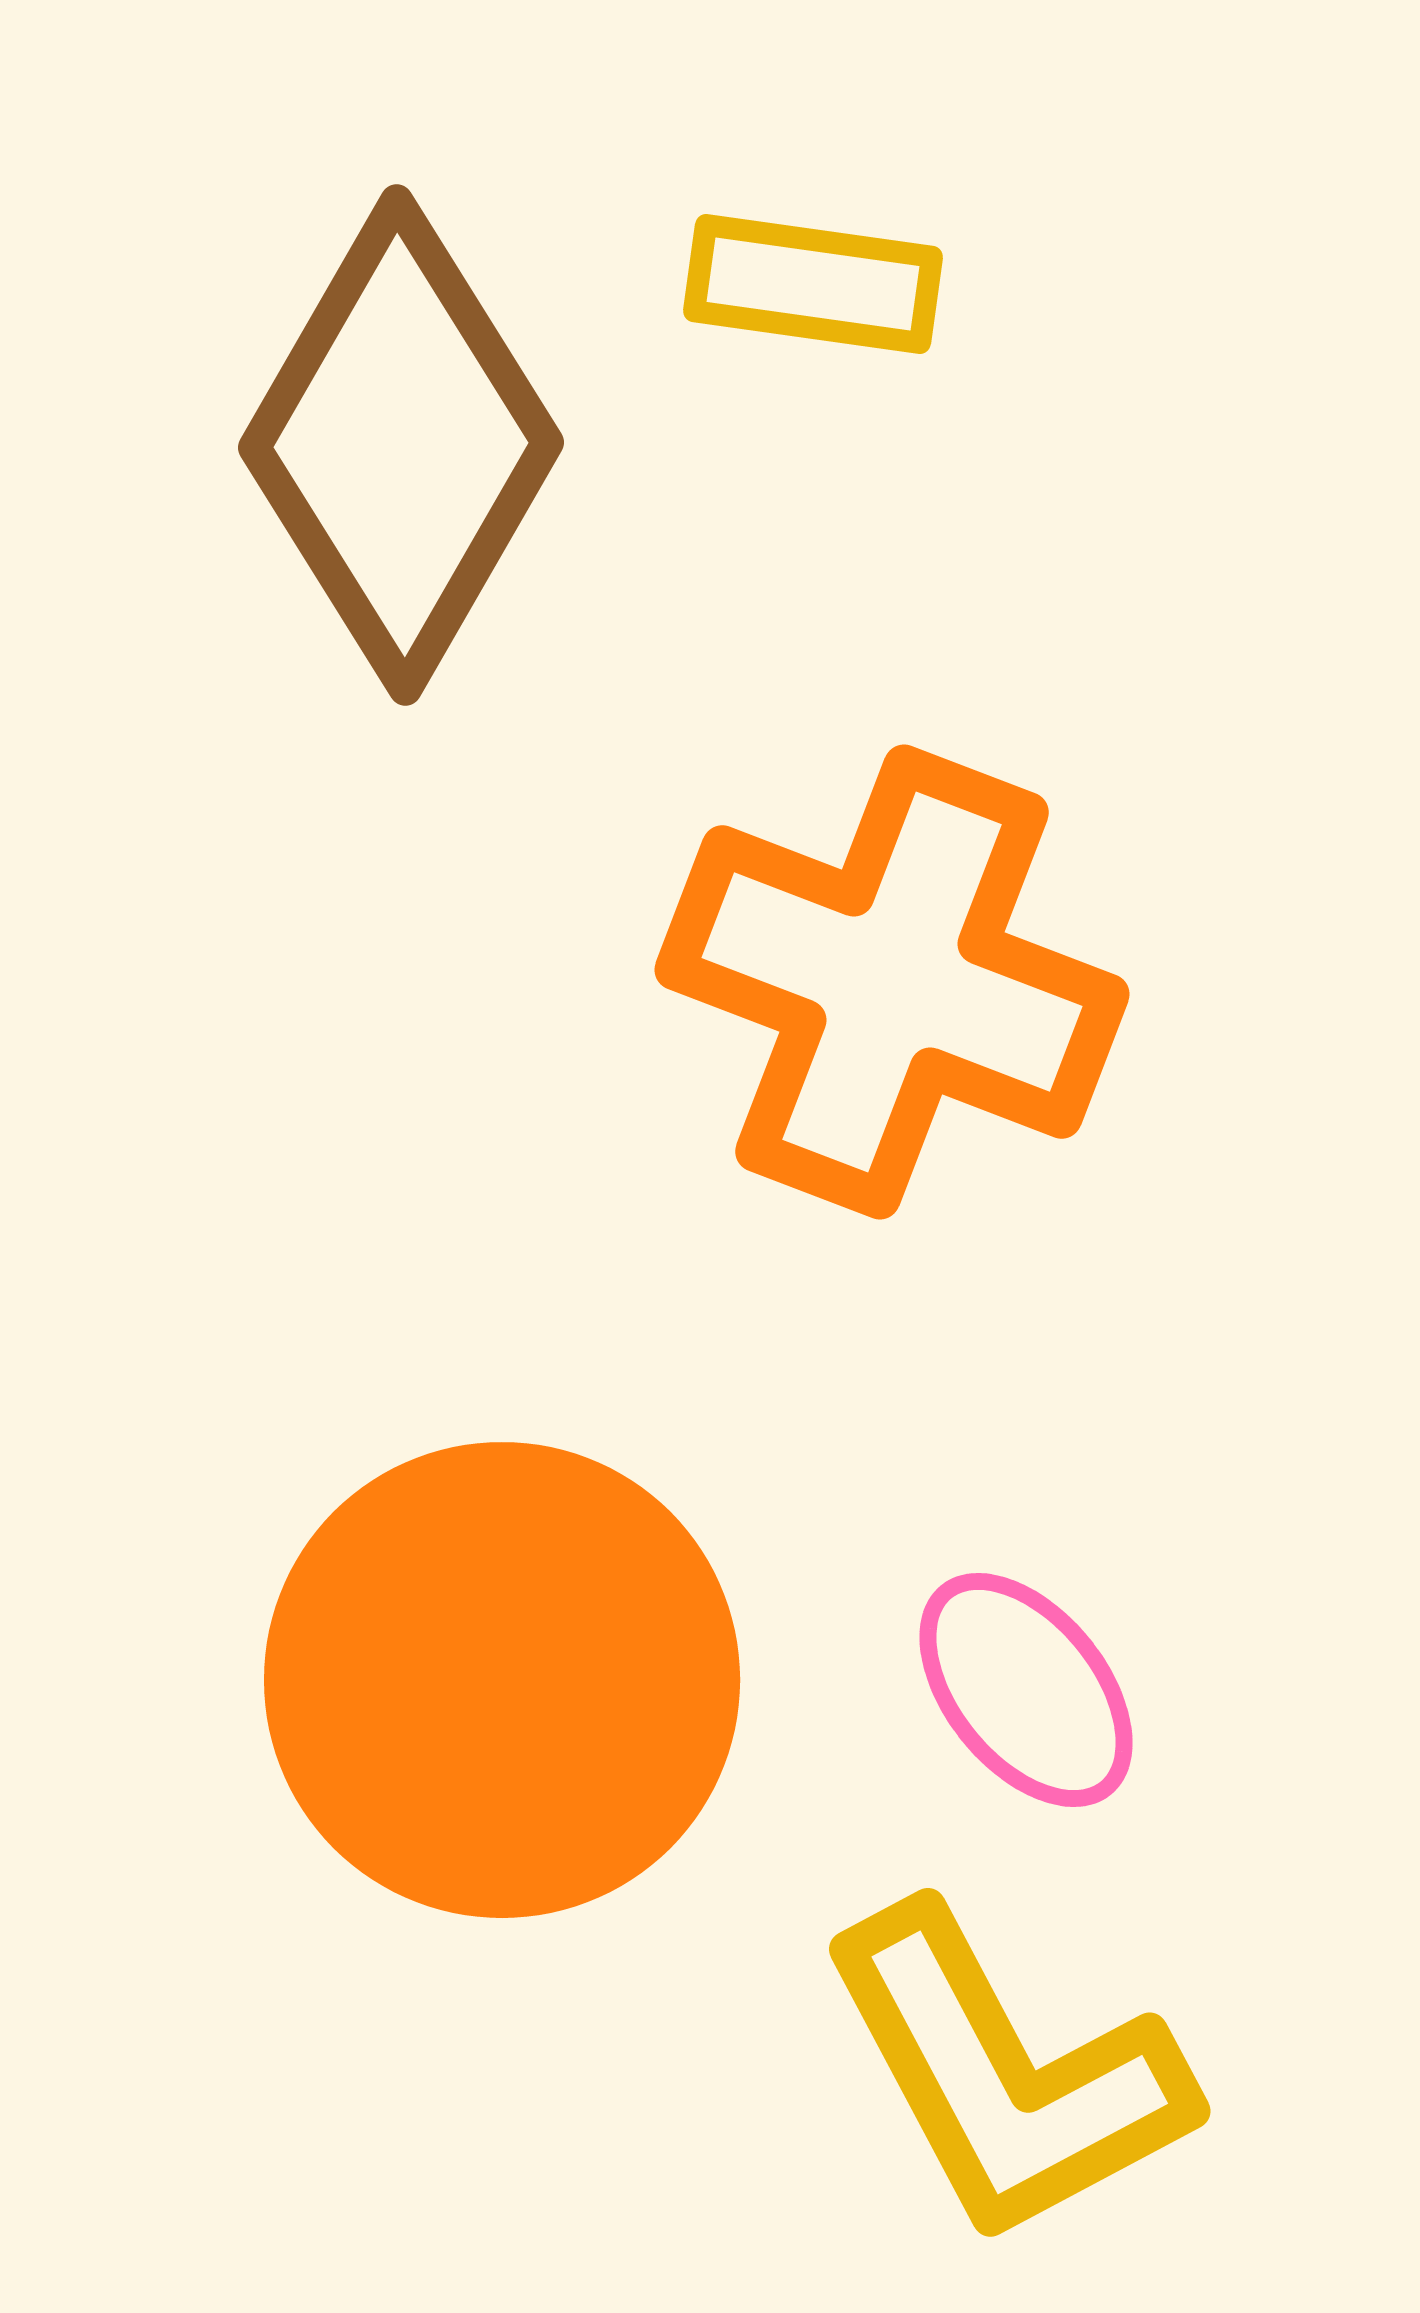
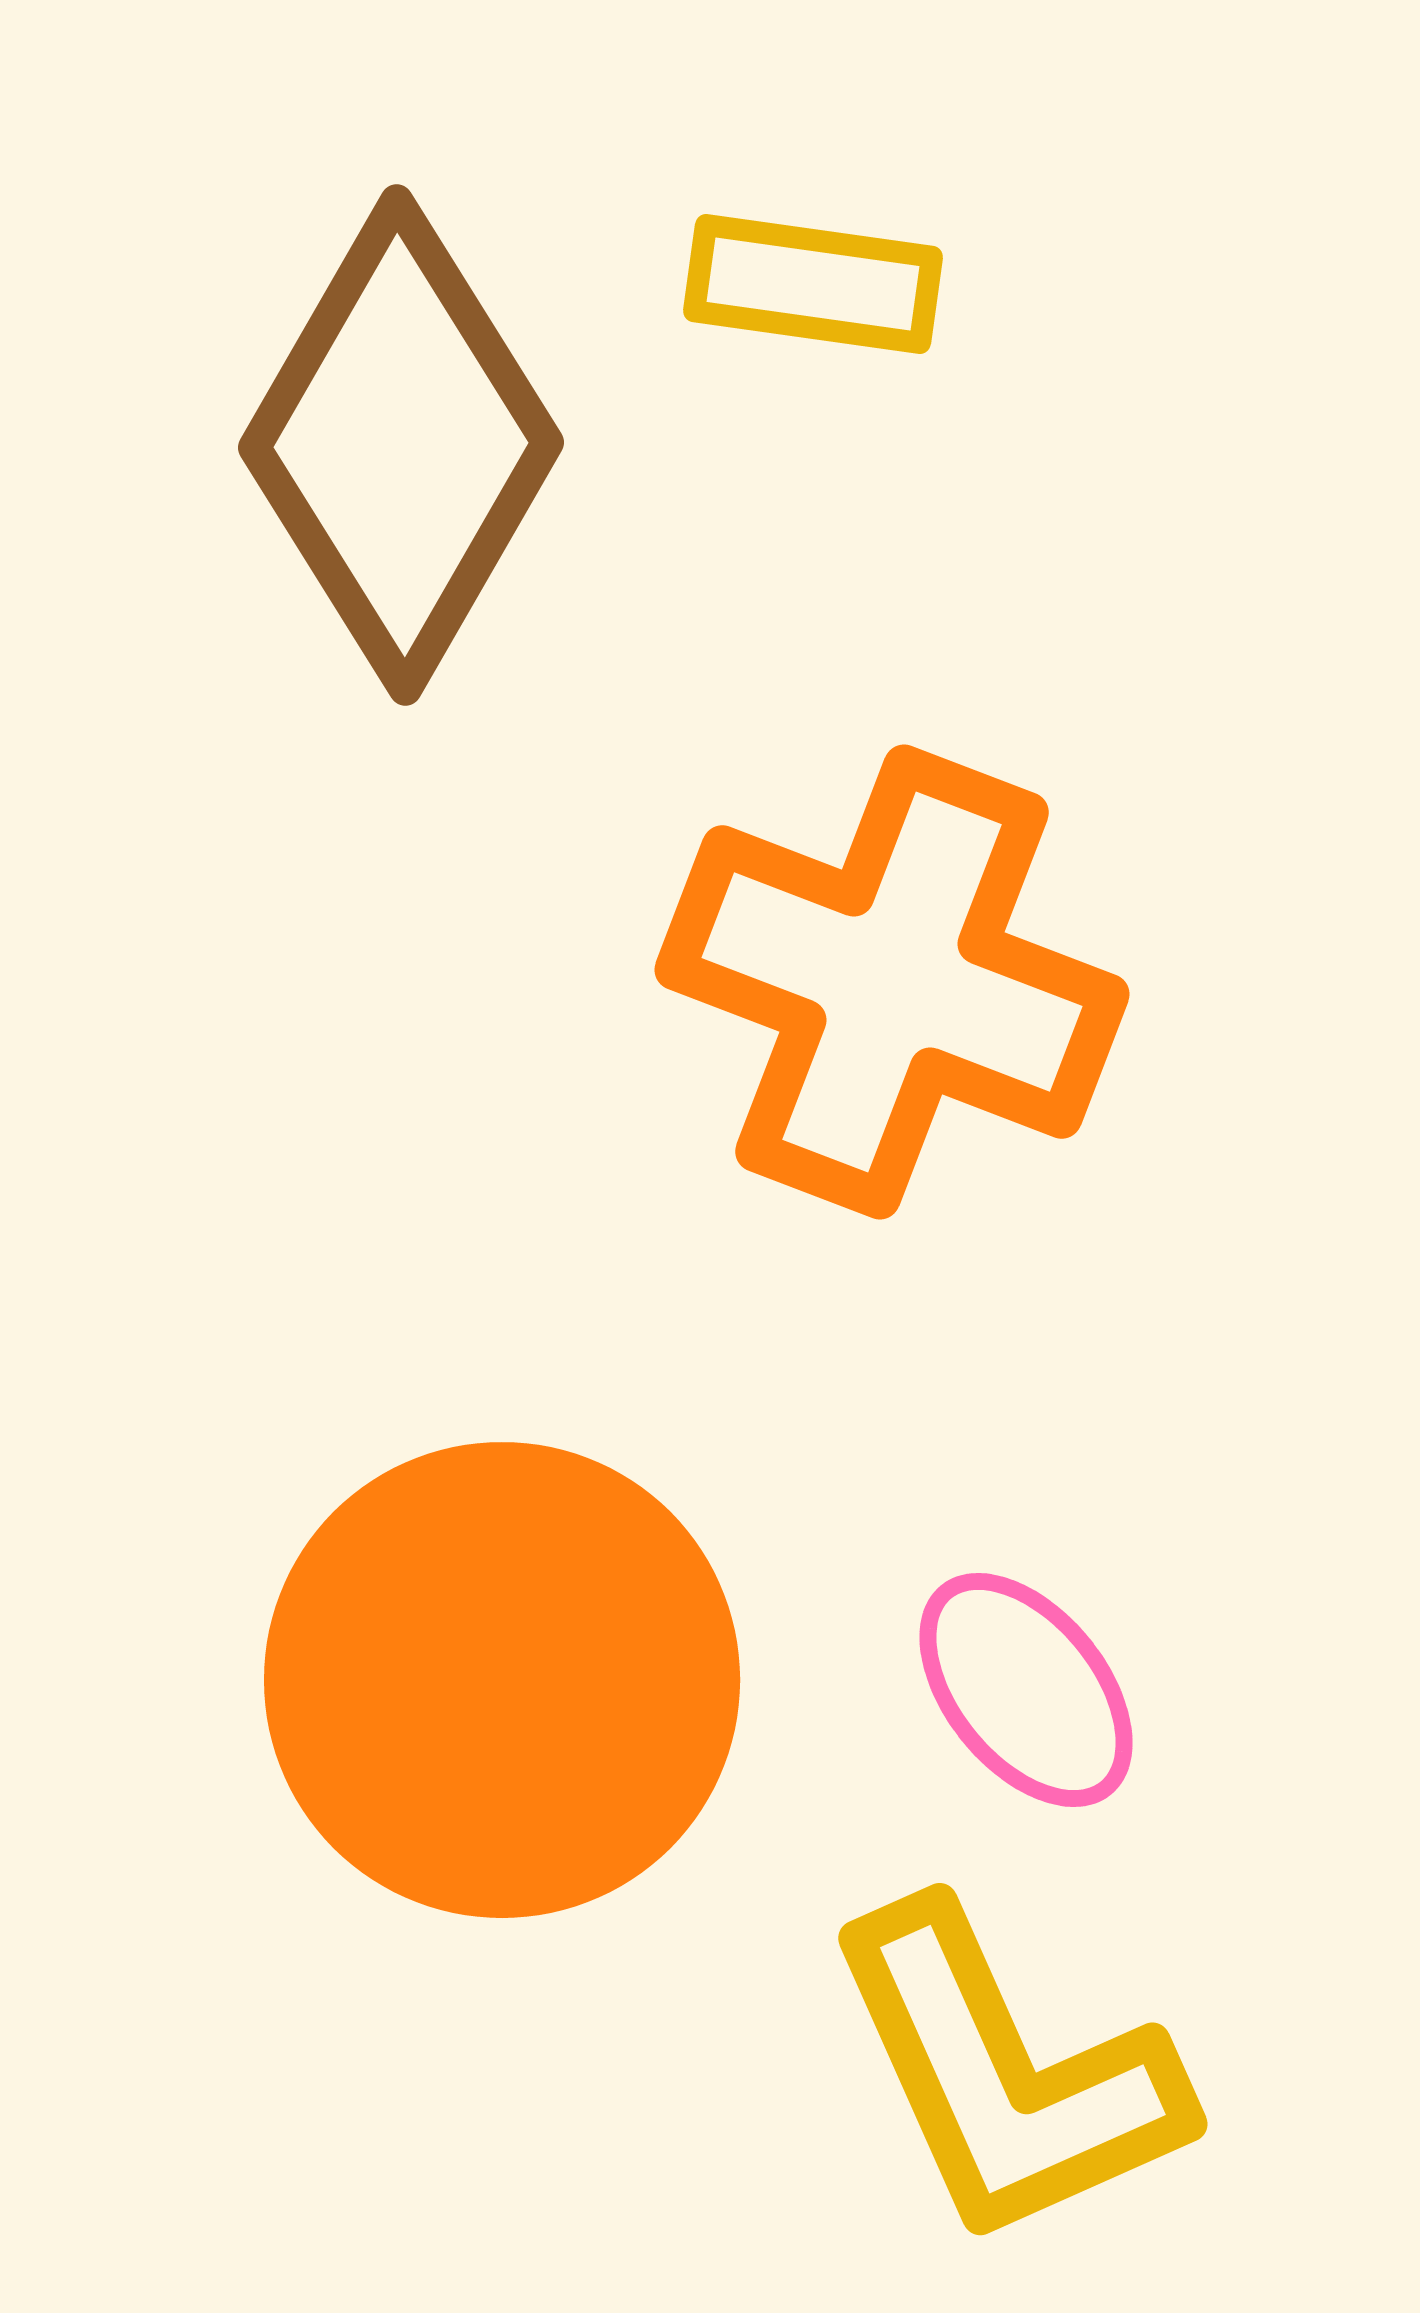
yellow L-shape: rotated 4 degrees clockwise
